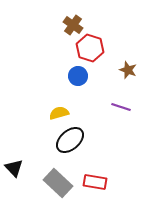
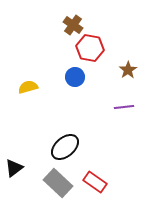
red hexagon: rotated 8 degrees counterclockwise
brown star: rotated 18 degrees clockwise
blue circle: moved 3 px left, 1 px down
purple line: moved 3 px right; rotated 24 degrees counterclockwise
yellow semicircle: moved 31 px left, 26 px up
black ellipse: moved 5 px left, 7 px down
black triangle: rotated 36 degrees clockwise
red rectangle: rotated 25 degrees clockwise
